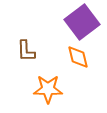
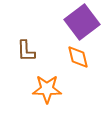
orange star: moved 1 px left
